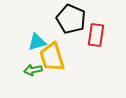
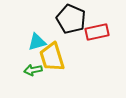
red rectangle: moved 1 px right, 3 px up; rotated 70 degrees clockwise
